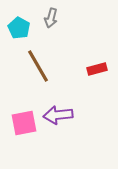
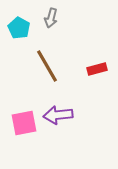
brown line: moved 9 px right
